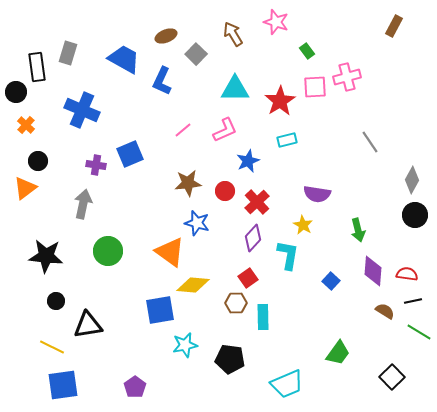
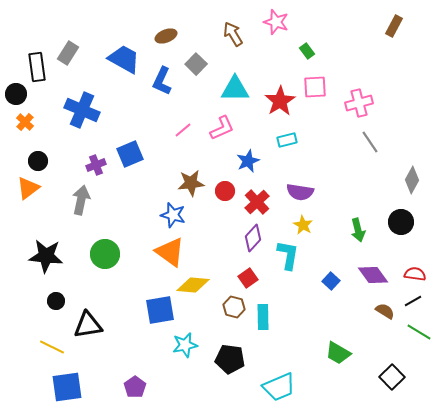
gray rectangle at (68, 53): rotated 15 degrees clockwise
gray square at (196, 54): moved 10 px down
pink cross at (347, 77): moved 12 px right, 26 px down
black circle at (16, 92): moved 2 px down
orange cross at (26, 125): moved 1 px left, 3 px up
pink L-shape at (225, 130): moved 3 px left, 2 px up
purple cross at (96, 165): rotated 30 degrees counterclockwise
brown star at (188, 183): moved 3 px right
orange triangle at (25, 188): moved 3 px right
purple semicircle at (317, 194): moved 17 px left, 2 px up
gray arrow at (83, 204): moved 2 px left, 4 px up
black circle at (415, 215): moved 14 px left, 7 px down
blue star at (197, 223): moved 24 px left, 8 px up
green circle at (108, 251): moved 3 px left, 3 px down
purple diamond at (373, 271): moved 4 px down; rotated 40 degrees counterclockwise
red semicircle at (407, 274): moved 8 px right
black line at (413, 301): rotated 18 degrees counterclockwise
brown hexagon at (236, 303): moved 2 px left, 4 px down; rotated 15 degrees clockwise
green trapezoid at (338, 353): rotated 84 degrees clockwise
cyan trapezoid at (287, 384): moved 8 px left, 3 px down
blue square at (63, 385): moved 4 px right, 2 px down
